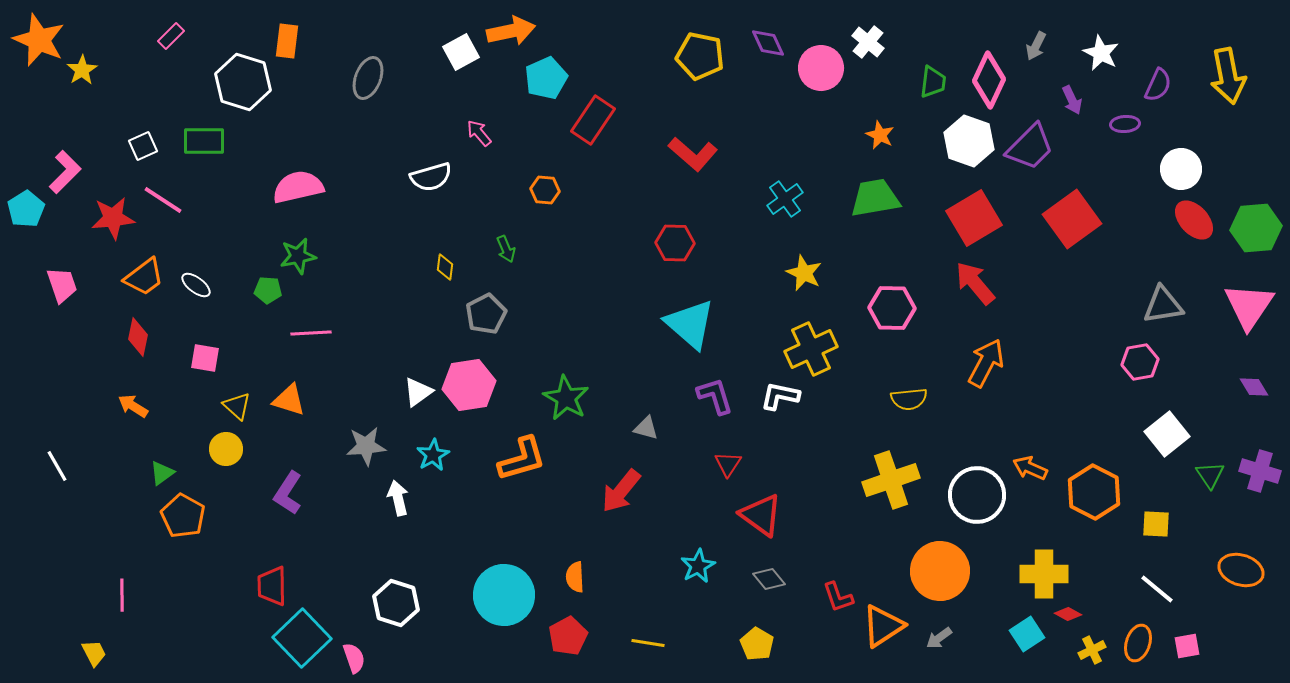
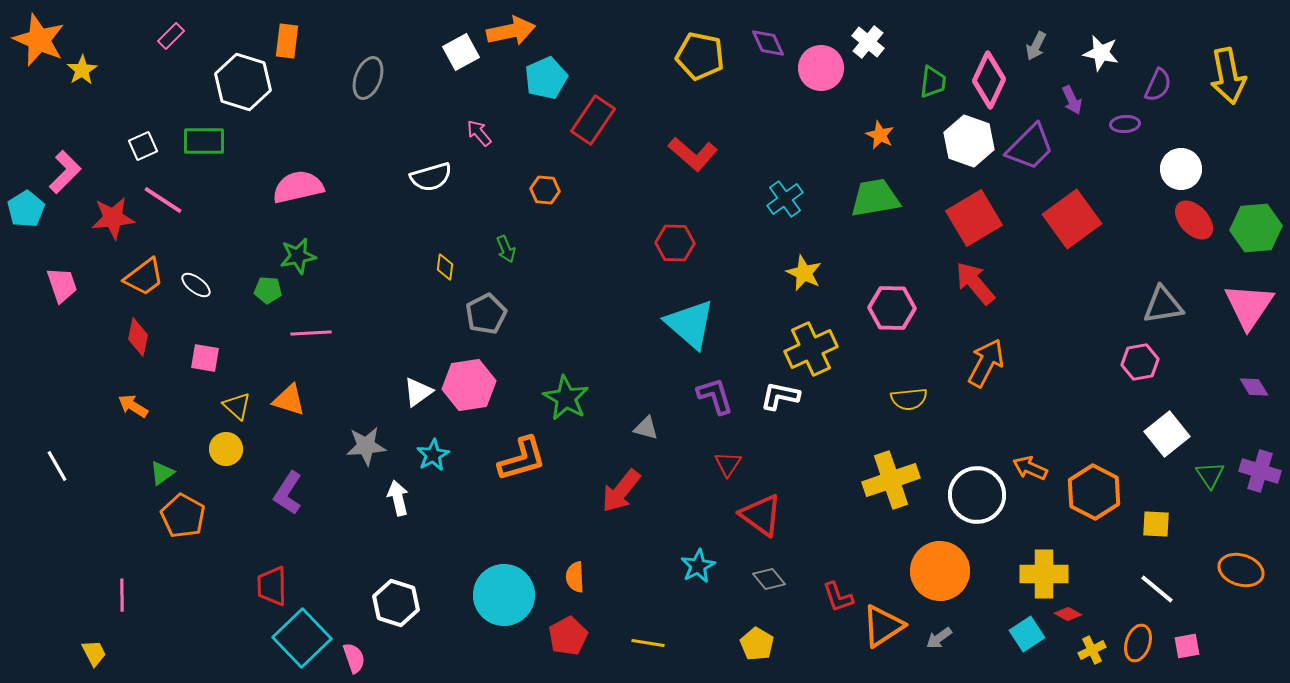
white star at (1101, 53): rotated 15 degrees counterclockwise
